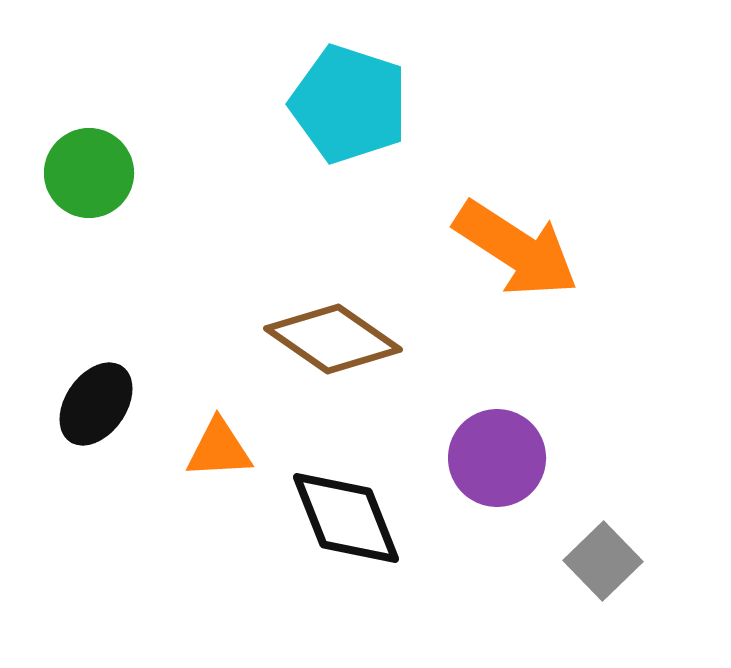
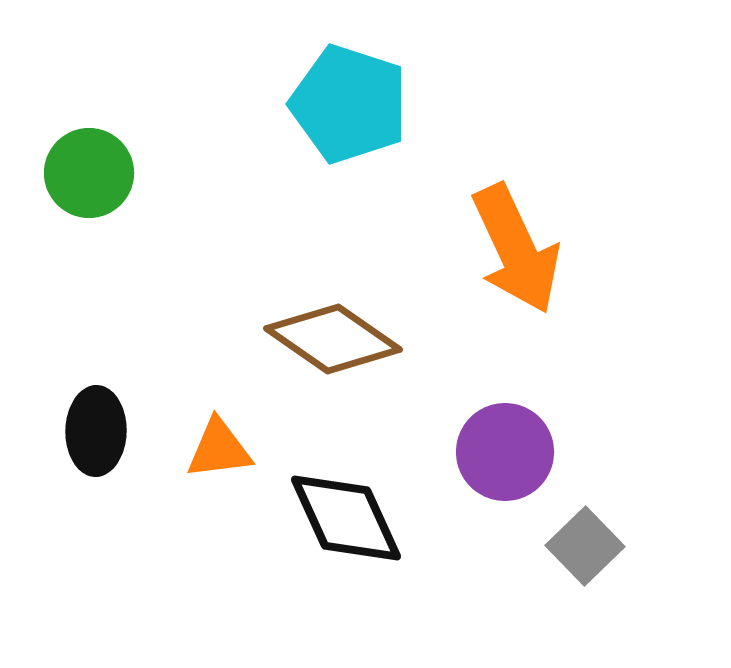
orange arrow: rotated 32 degrees clockwise
black ellipse: moved 27 px down; rotated 34 degrees counterclockwise
orange triangle: rotated 4 degrees counterclockwise
purple circle: moved 8 px right, 6 px up
black diamond: rotated 3 degrees counterclockwise
gray square: moved 18 px left, 15 px up
